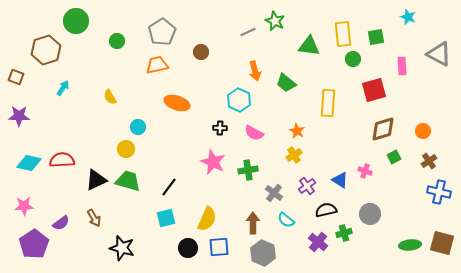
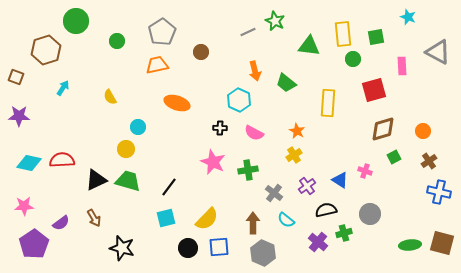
gray triangle at (439, 54): moved 1 px left, 2 px up
yellow semicircle at (207, 219): rotated 20 degrees clockwise
